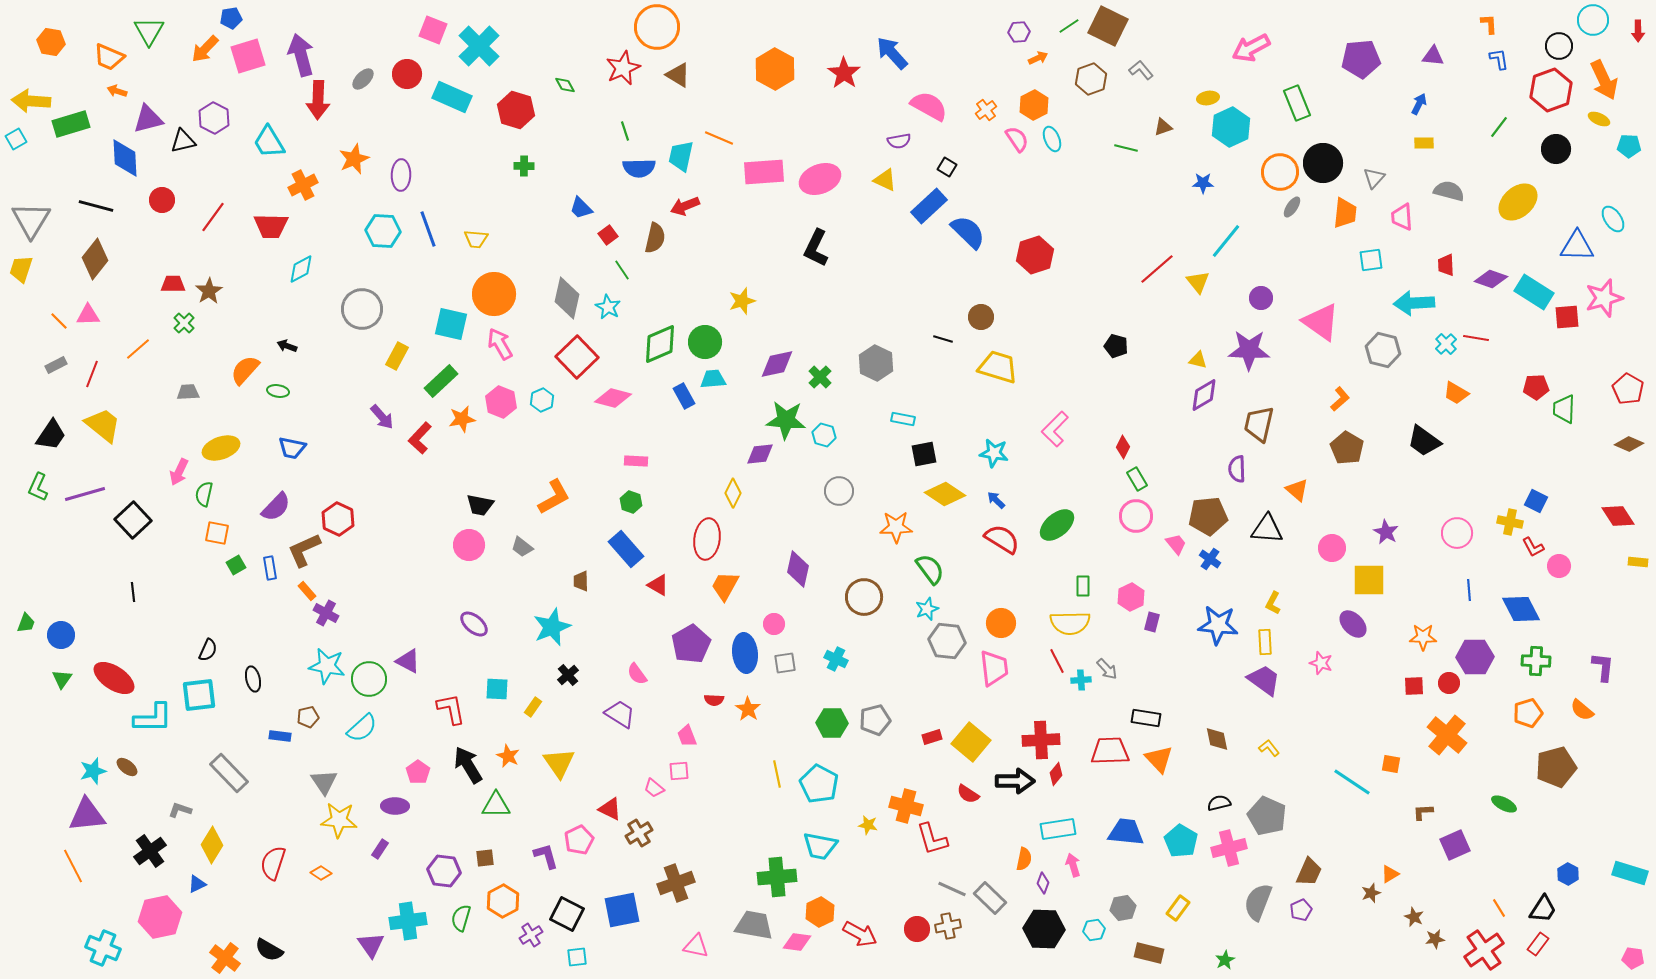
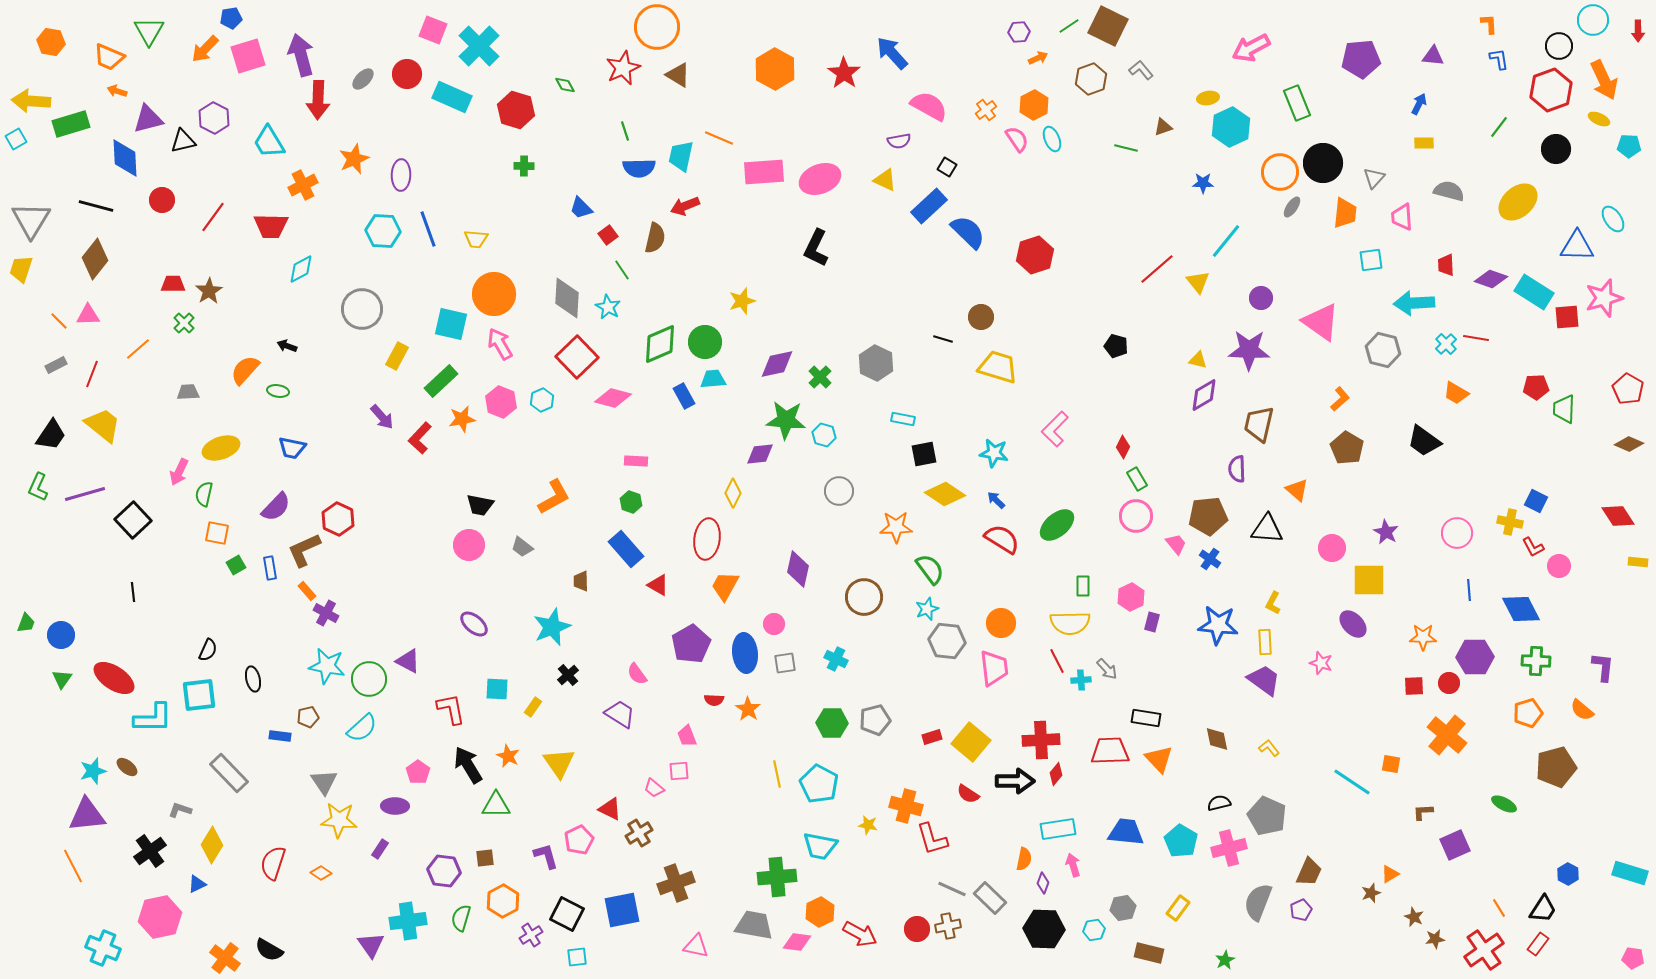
gray diamond at (567, 298): rotated 9 degrees counterclockwise
